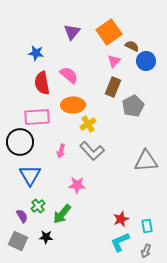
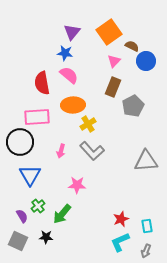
blue star: moved 29 px right
